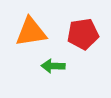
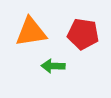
red pentagon: rotated 16 degrees clockwise
